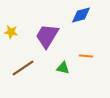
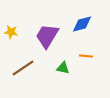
blue diamond: moved 1 px right, 9 px down
